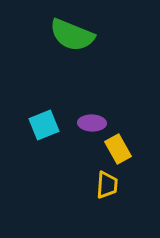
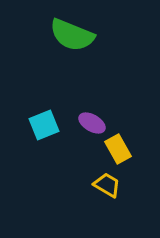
purple ellipse: rotated 28 degrees clockwise
yellow trapezoid: rotated 64 degrees counterclockwise
